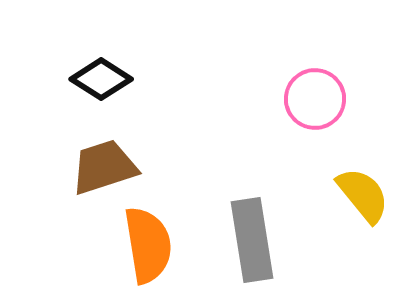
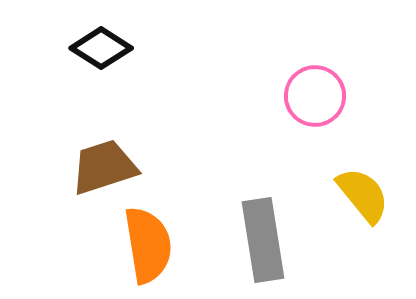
black diamond: moved 31 px up
pink circle: moved 3 px up
gray rectangle: moved 11 px right
